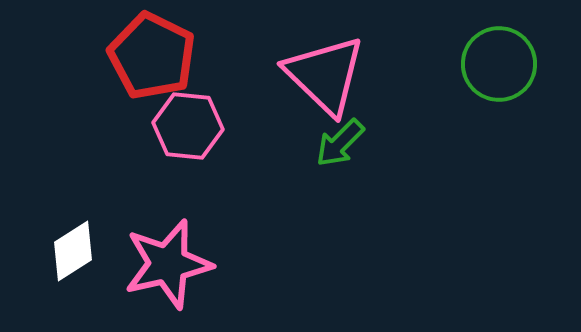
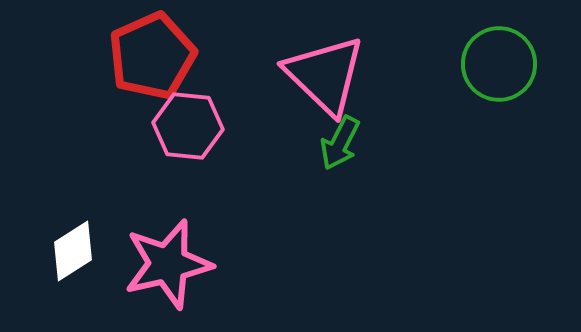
red pentagon: rotated 22 degrees clockwise
green arrow: rotated 18 degrees counterclockwise
